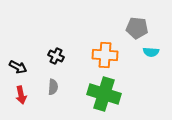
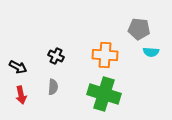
gray pentagon: moved 2 px right, 1 px down
